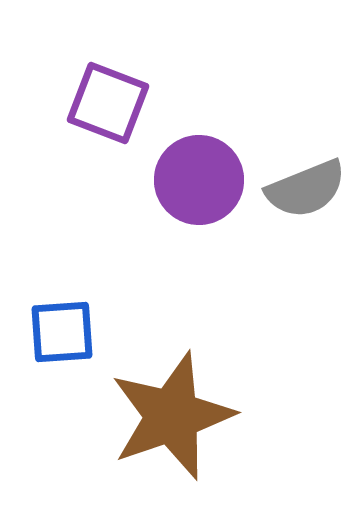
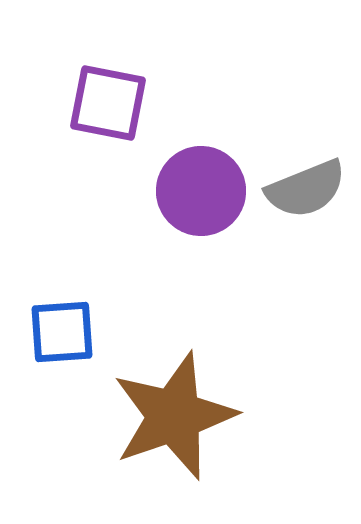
purple square: rotated 10 degrees counterclockwise
purple circle: moved 2 px right, 11 px down
brown star: moved 2 px right
